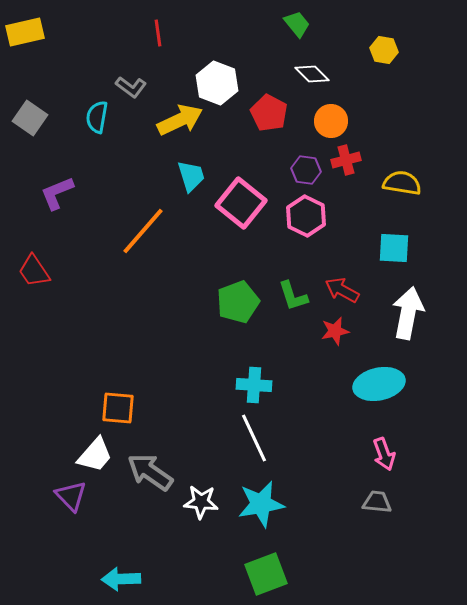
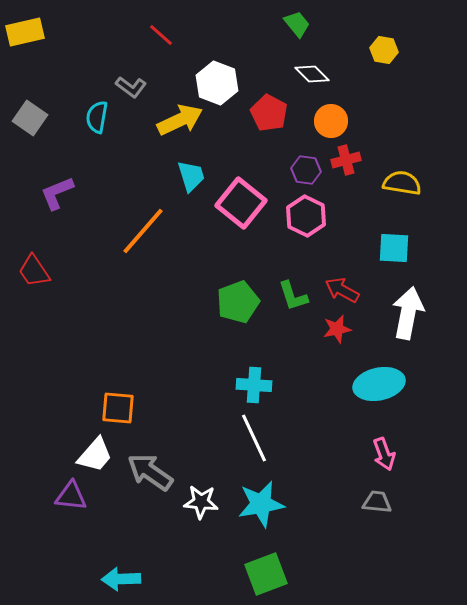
red line: moved 3 px right, 2 px down; rotated 40 degrees counterclockwise
red star: moved 2 px right, 2 px up
purple triangle: rotated 40 degrees counterclockwise
